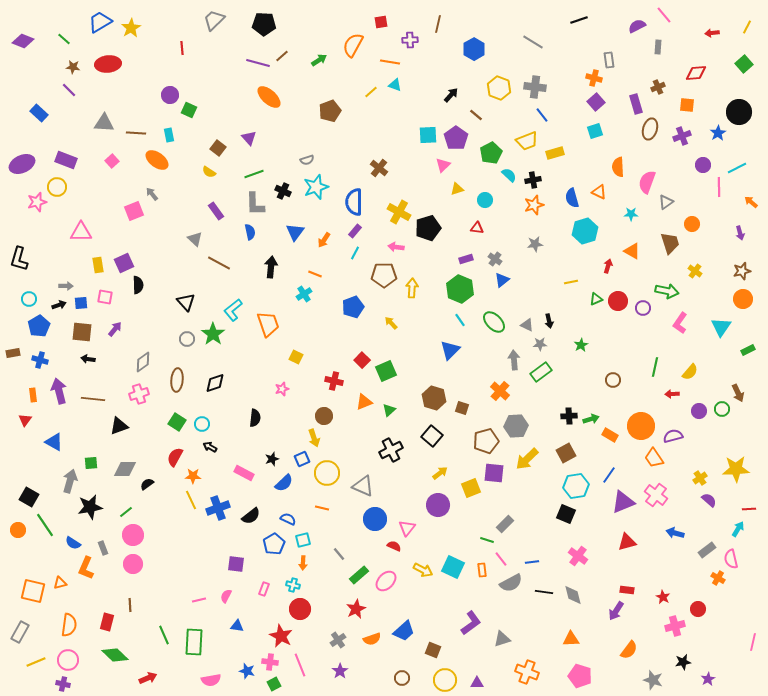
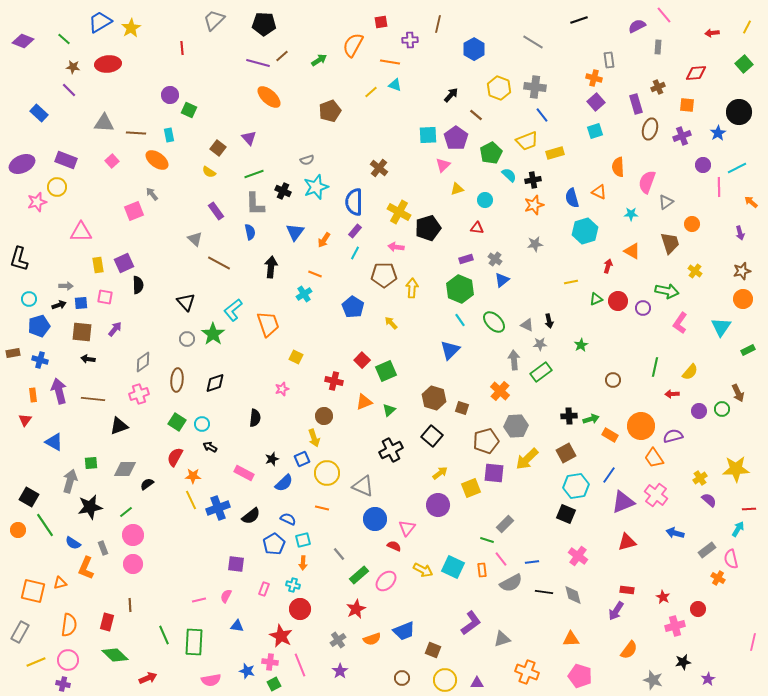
blue pentagon at (353, 307): rotated 20 degrees counterclockwise
blue pentagon at (39, 326): rotated 15 degrees clockwise
blue trapezoid at (404, 631): rotated 20 degrees clockwise
